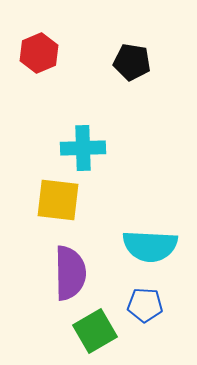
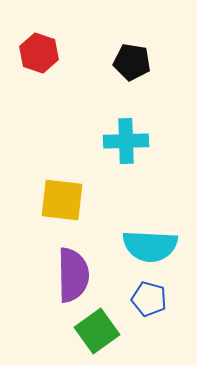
red hexagon: rotated 18 degrees counterclockwise
cyan cross: moved 43 px right, 7 px up
yellow square: moved 4 px right
purple semicircle: moved 3 px right, 2 px down
blue pentagon: moved 4 px right, 6 px up; rotated 12 degrees clockwise
green square: moved 2 px right; rotated 6 degrees counterclockwise
